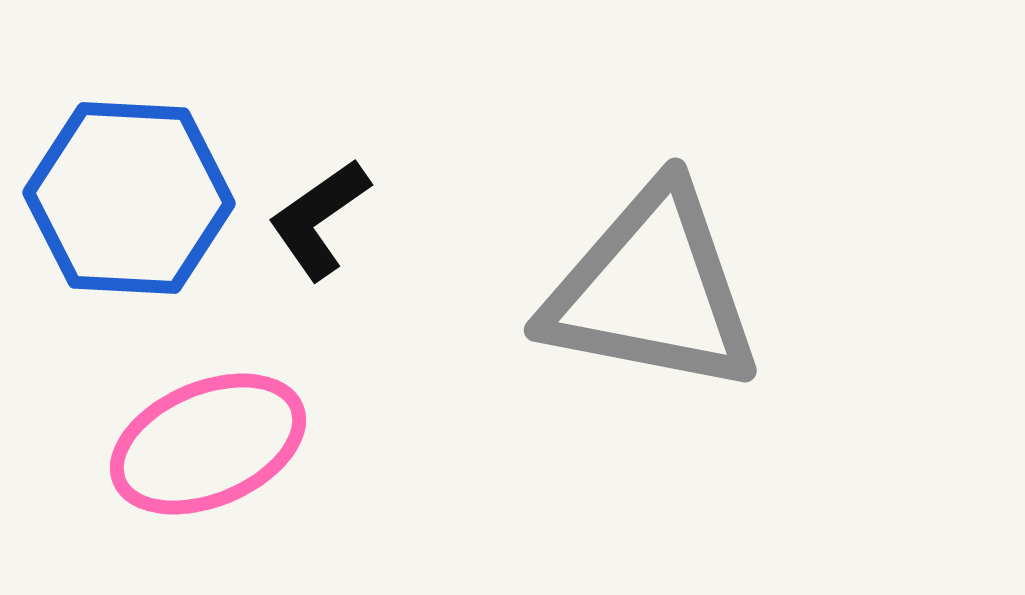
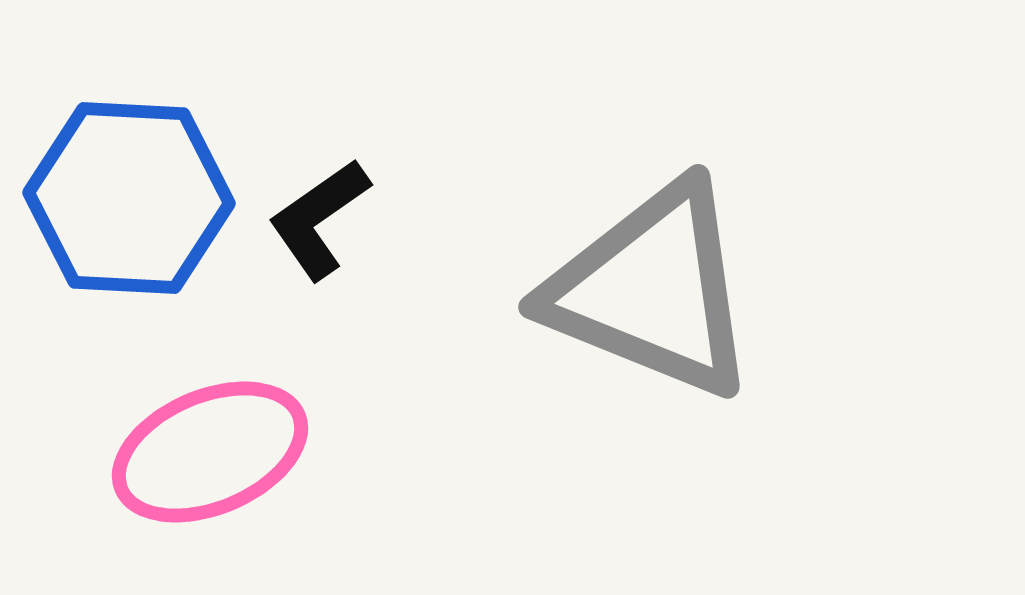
gray triangle: rotated 11 degrees clockwise
pink ellipse: moved 2 px right, 8 px down
